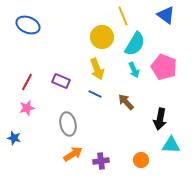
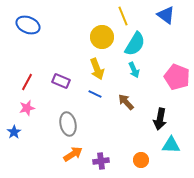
pink pentagon: moved 13 px right, 10 px down
blue star: moved 6 px up; rotated 24 degrees clockwise
